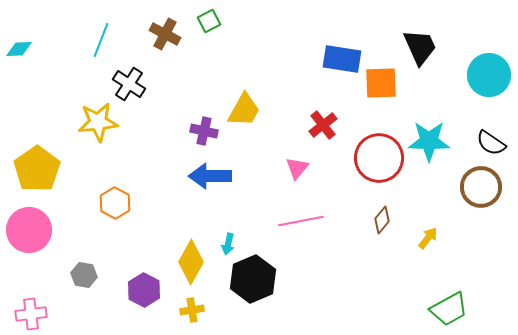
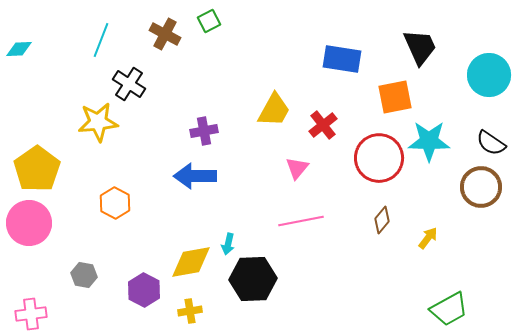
orange square: moved 14 px right, 14 px down; rotated 9 degrees counterclockwise
yellow trapezoid: moved 30 px right
purple cross: rotated 24 degrees counterclockwise
blue arrow: moved 15 px left
pink circle: moved 7 px up
yellow diamond: rotated 51 degrees clockwise
black hexagon: rotated 21 degrees clockwise
yellow cross: moved 2 px left, 1 px down
